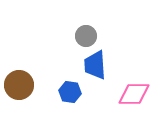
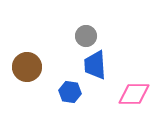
brown circle: moved 8 px right, 18 px up
